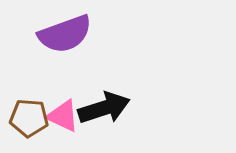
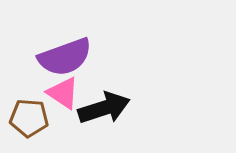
purple semicircle: moved 23 px down
pink triangle: moved 23 px up; rotated 9 degrees clockwise
